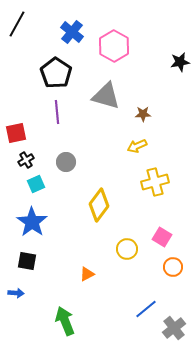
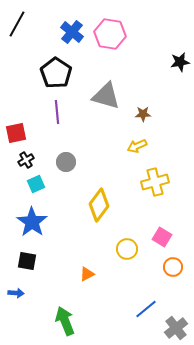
pink hexagon: moved 4 px left, 12 px up; rotated 20 degrees counterclockwise
gray cross: moved 2 px right
